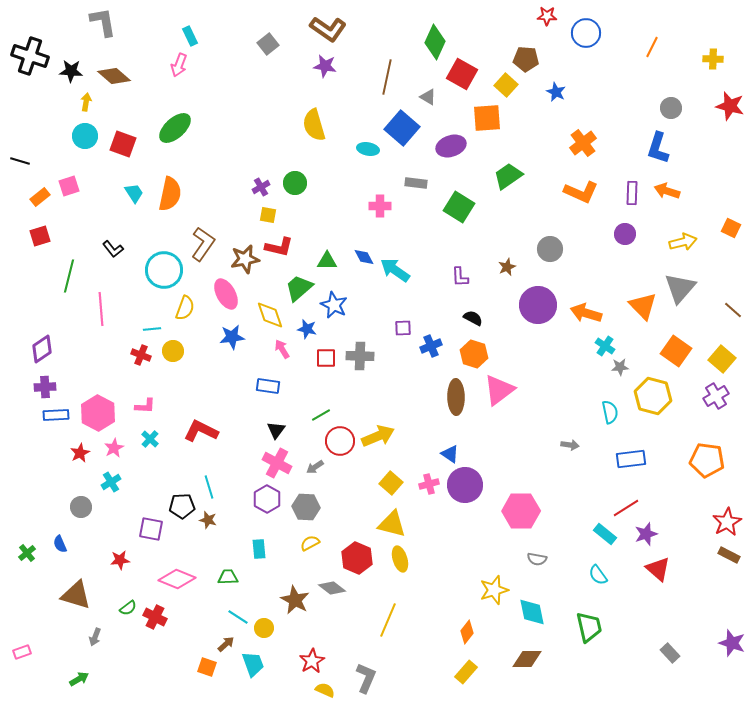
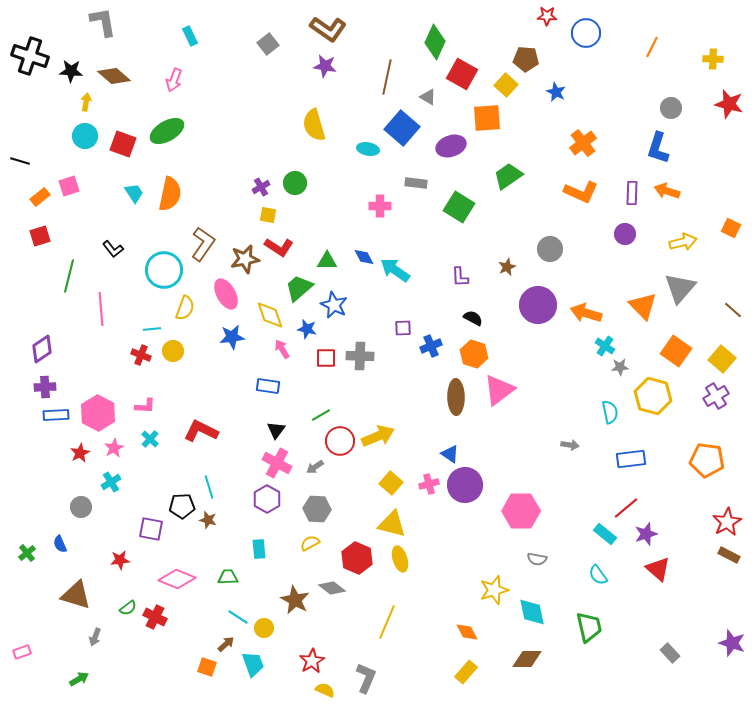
pink arrow at (179, 65): moved 5 px left, 15 px down
red star at (730, 106): moved 1 px left, 2 px up
green ellipse at (175, 128): moved 8 px left, 3 px down; rotated 12 degrees clockwise
red L-shape at (279, 247): rotated 20 degrees clockwise
gray hexagon at (306, 507): moved 11 px right, 2 px down
red line at (626, 508): rotated 8 degrees counterclockwise
yellow line at (388, 620): moved 1 px left, 2 px down
orange diamond at (467, 632): rotated 65 degrees counterclockwise
